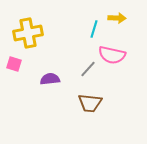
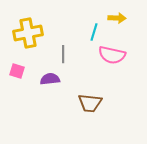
cyan line: moved 3 px down
pink square: moved 3 px right, 7 px down
gray line: moved 25 px left, 15 px up; rotated 42 degrees counterclockwise
